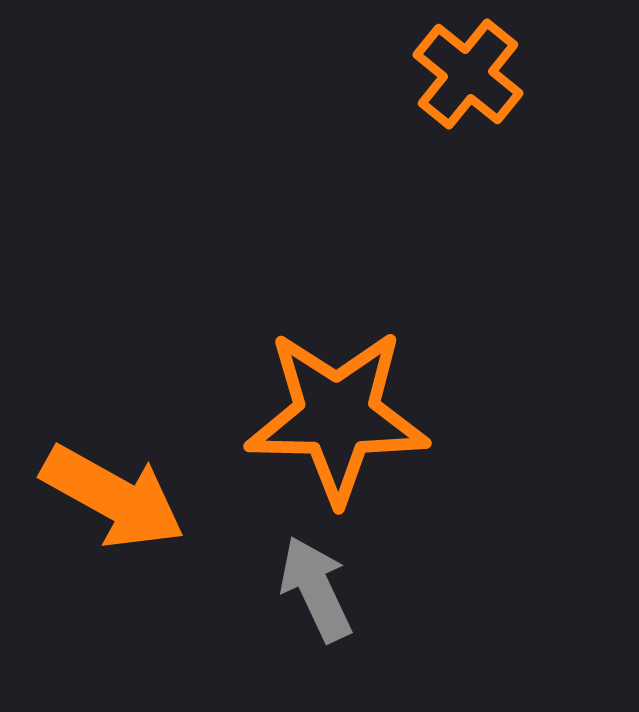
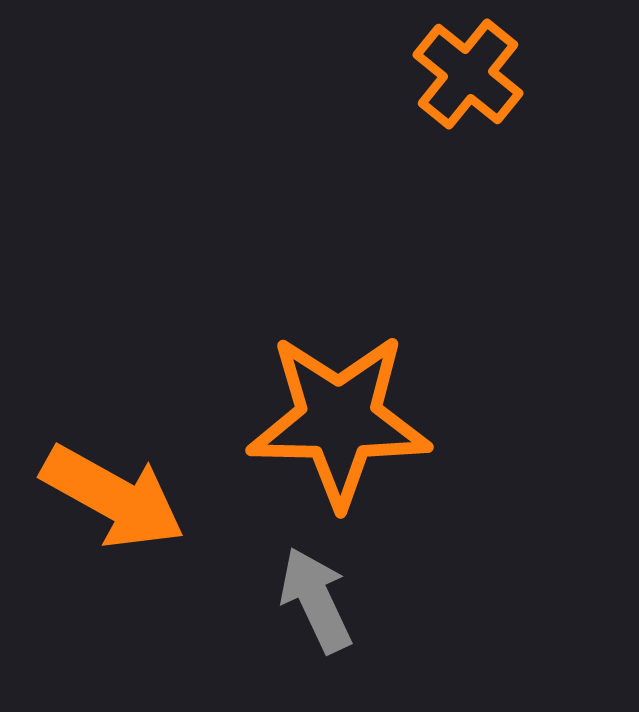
orange star: moved 2 px right, 4 px down
gray arrow: moved 11 px down
